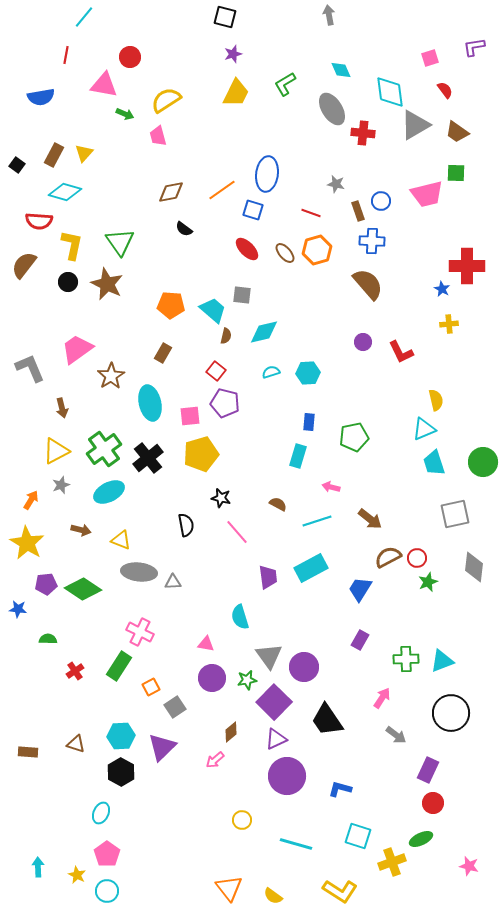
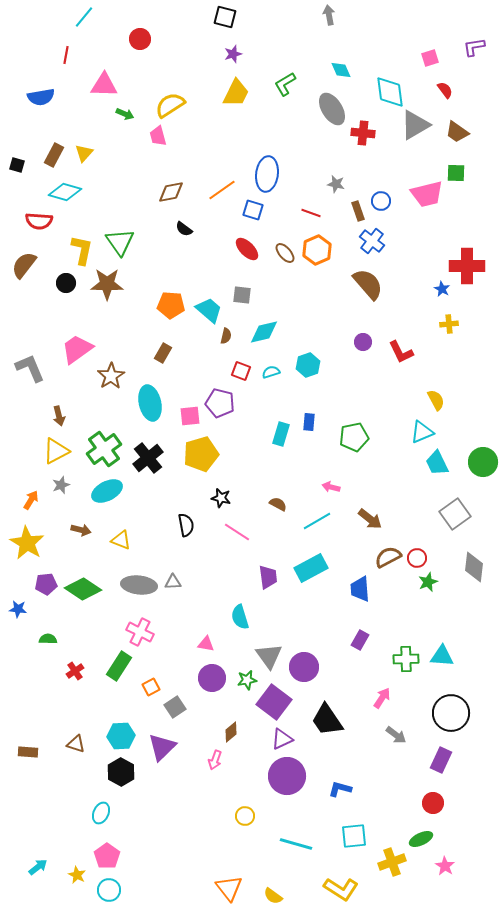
red circle at (130, 57): moved 10 px right, 18 px up
pink triangle at (104, 85): rotated 8 degrees counterclockwise
yellow semicircle at (166, 100): moved 4 px right, 5 px down
black square at (17, 165): rotated 21 degrees counterclockwise
blue cross at (372, 241): rotated 35 degrees clockwise
yellow L-shape at (72, 245): moved 10 px right, 5 px down
orange hexagon at (317, 250): rotated 8 degrees counterclockwise
black circle at (68, 282): moved 2 px left, 1 px down
brown star at (107, 284): rotated 24 degrees counterclockwise
cyan trapezoid at (213, 310): moved 4 px left
red square at (216, 371): moved 25 px right; rotated 18 degrees counterclockwise
cyan hexagon at (308, 373): moved 8 px up; rotated 15 degrees counterclockwise
yellow semicircle at (436, 400): rotated 15 degrees counterclockwise
purple pentagon at (225, 403): moved 5 px left
brown arrow at (62, 408): moved 3 px left, 8 px down
cyan triangle at (424, 429): moved 2 px left, 3 px down
cyan rectangle at (298, 456): moved 17 px left, 22 px up
cyan trapezoid at (434, 463): moved 3 px right; rotated 8 degrees counterclockwise
cyan ellipse at (109, 492): moved 2 px left, 1 px up
gray square at (455, 514): rotated 24 degrees counterclockwise
cyan line at (317, 521): rotated 12 degrees counterclockwise
pink line at (237, 532): rotated 16 degrees counterclockwise
gray ellipse at (139, 572): moved 13 px down
blue trapezoid at (360, 589): rotated 36 degrees counterclockwise
cyan triangle at (442, 661): moved 5 px up; rotated 25 degrees clockwise
purple square at (274, 702): rotated 8 degrees counterclockwise
purple triangle at (276, 739): moved 6 px right
pink arrow at (215, 760): rotated 30 degrees counterclockwise
purple rectangle at (428, 770): moved 13 px right, 10 px up
yellow circle at (242, 820): moved 3 px right, 4 px up
cyan square at (358, 836): moved 4 px left; rotated 24 degrees counterclockwise
pink pentagon at (107, 854): moved 2 px down
pink star at (469, 866): moved 24 px left; rotated 18 degrees clockwise
cyan arrow at (38, 867): rotated 54 degrees clockwise
cyan circle at (107, 891): moved 2 px right, 1 px up
yellow L-shape at (340, 891): moved 1 px right, 2 px up
